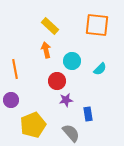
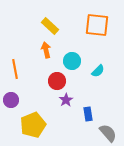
cyan semicircle: moved 2 px left, 2 px down
purple star: rotated 24 degrees counterclockwise
gray semicircle: moved 37 px right
